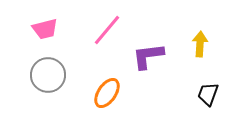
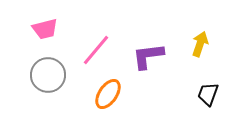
pink line: moved 11 px left, 20 px down
yellow arrow: rotated 15 degrees clockwise
orange ellipse: moved 1 px right, 1 px down
